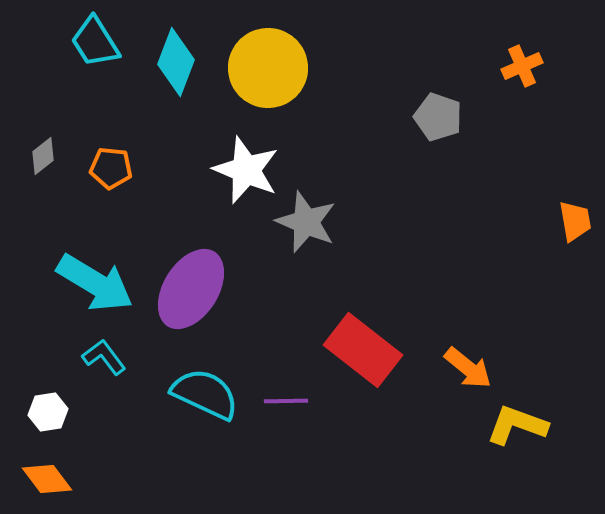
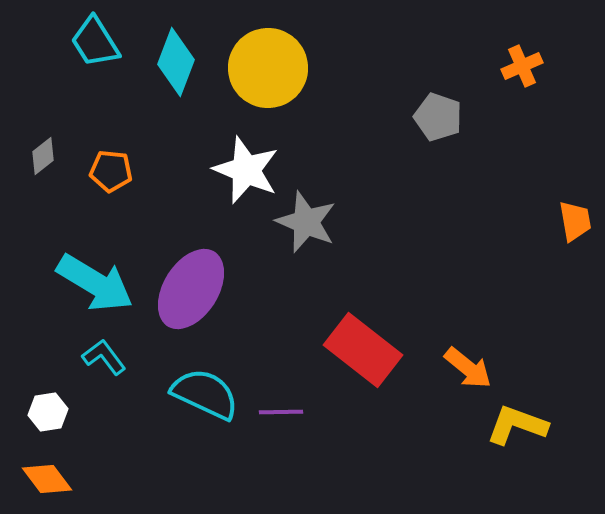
orange pentagon: moved 3 px down
purple line: moved 5 px left, 11 px down
